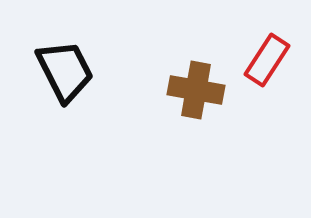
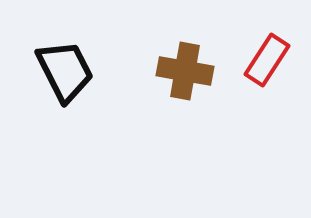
brown cross: moved 11 px left, 19 px up
